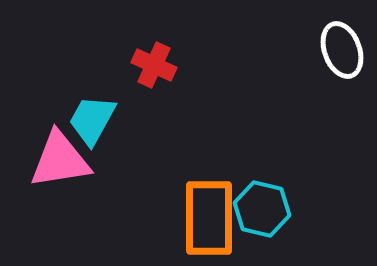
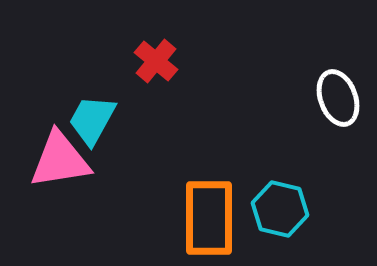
white ellipse: moved 4 px left, 48 px down
red cross: moved 2 px right, 4 px up; rotated 15 degrees clockwise
cyan hexagon: moved 18 px right
